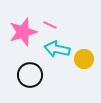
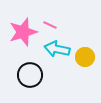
yellow circle: moved 1 px right, 2 px up
